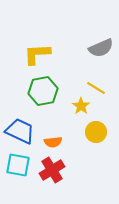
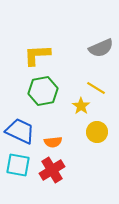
yellow L-shape: moved 1 px down
yellow circle: moved 1 px right
